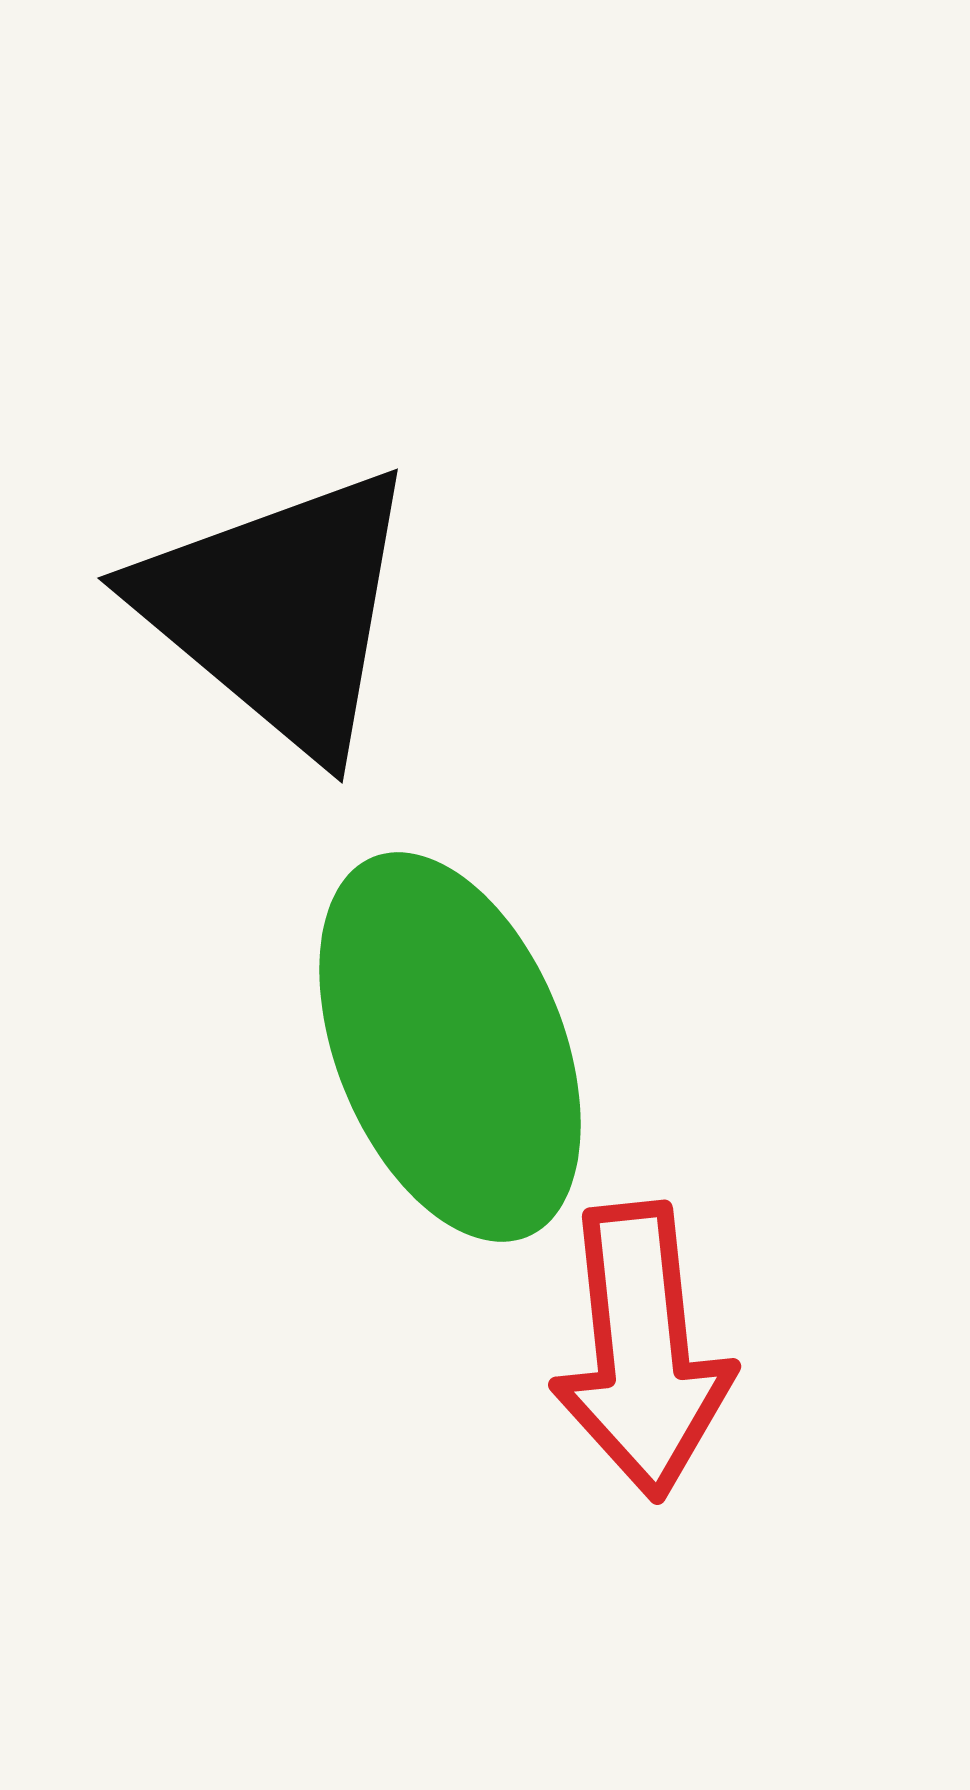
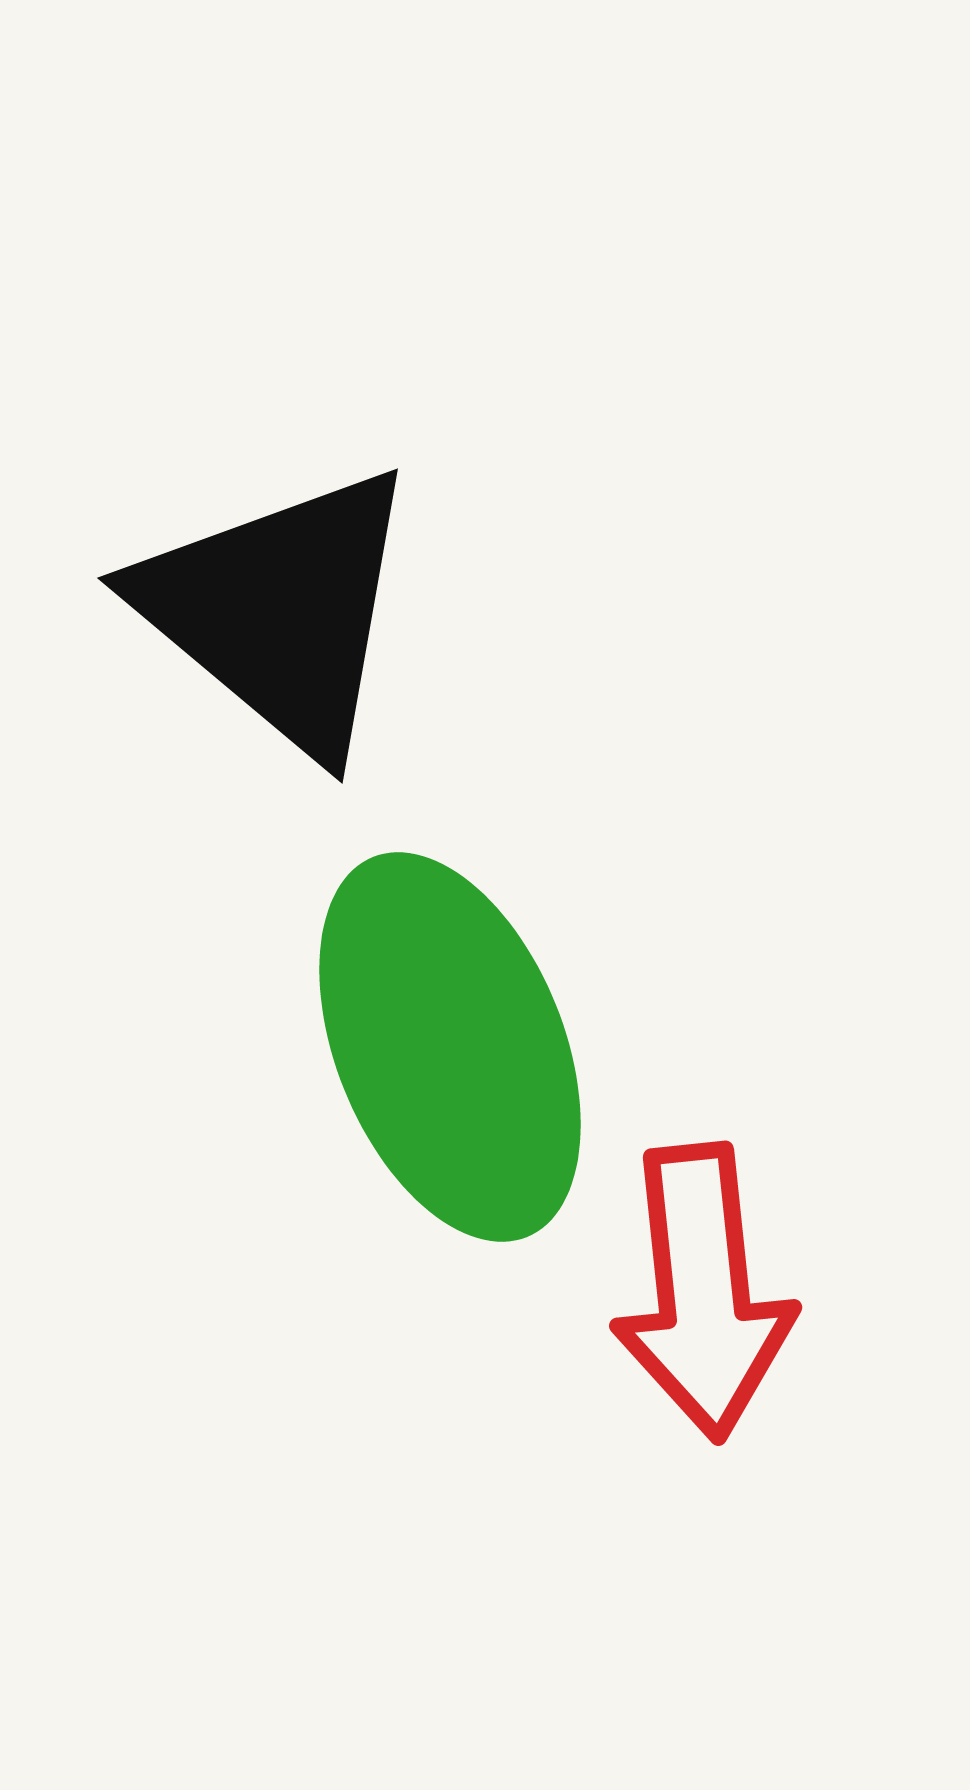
red arrow: moved 61 px right, 59 px up
